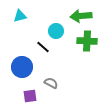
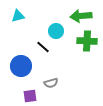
cyan triangle: moved 2 px left
blue circle: moved 1 px left, 1 px up
gray semicircle: rotated 136 degrees clockwise
